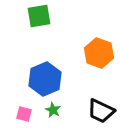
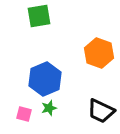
green star: moved 4 px left, 2 px up; rotated 28 degrees clockwise
